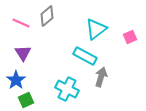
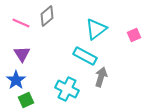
pink square: moved 4 px right, 2 px up
purple triangle: moved 1 px left, 1 px down
